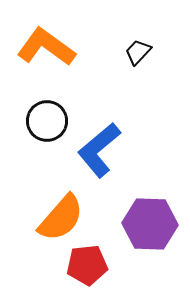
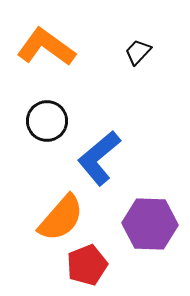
blue L-shape: moved 8 px down
red pentagon: rotated 15 degrees counterclockwise
